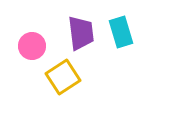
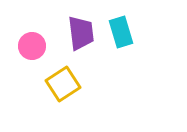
yellow square: moved 7 px down
